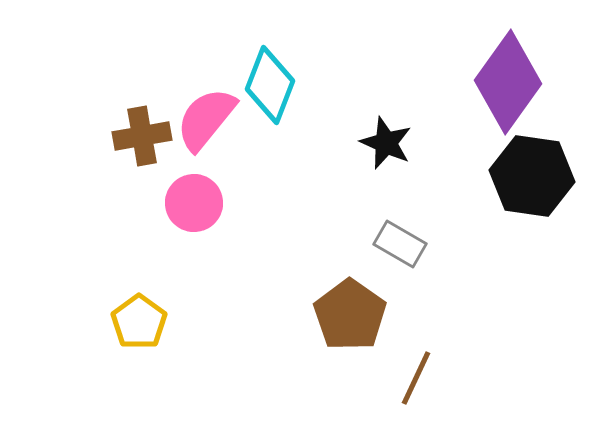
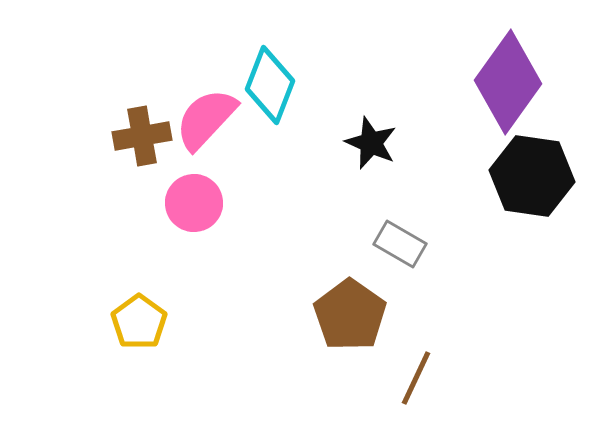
pink semicircle: rotated 4 degrees clockwise
black star: moved 15 px left
